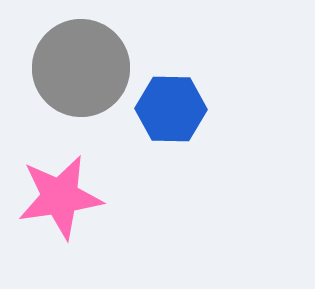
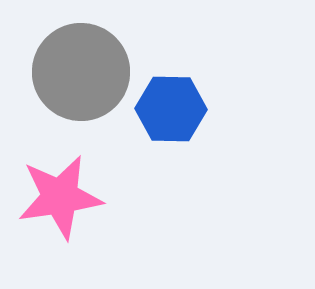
gray circle: moved 4 px down
